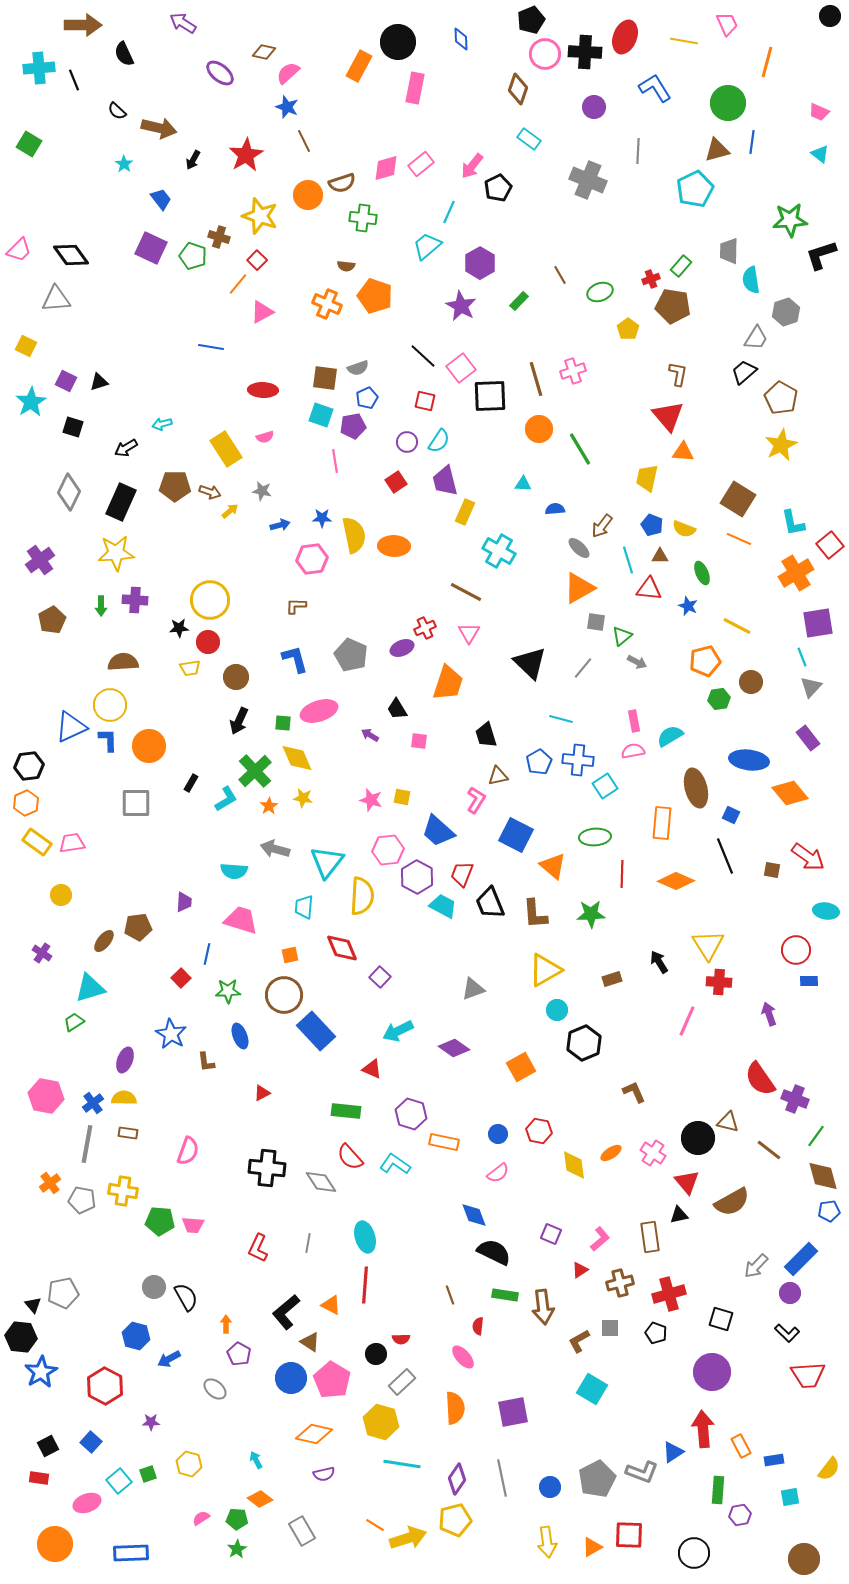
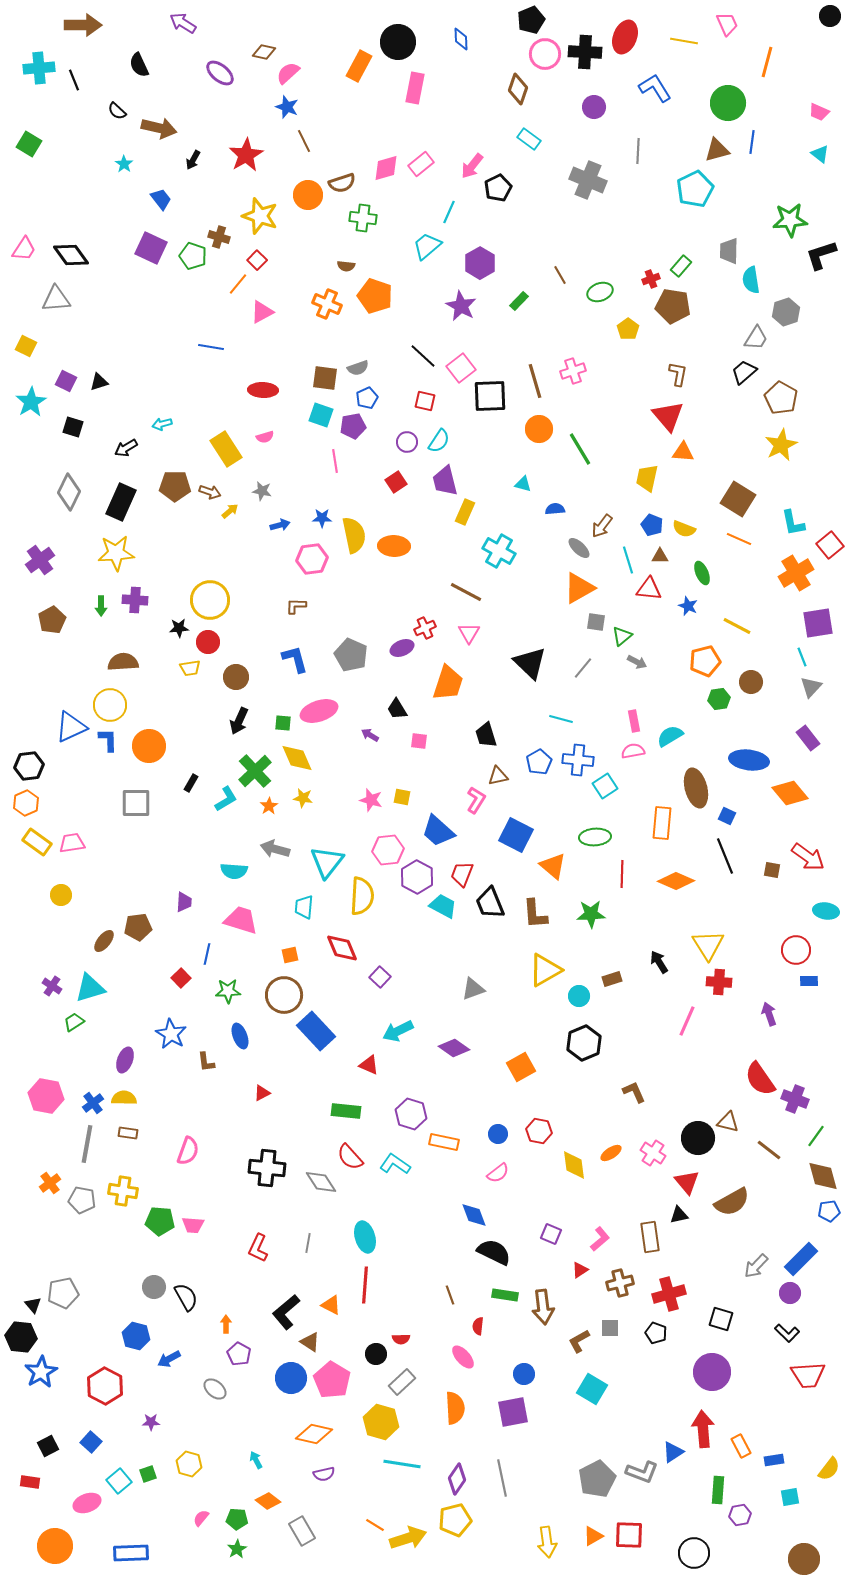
black semicircle at (124, 54): moved 15 px right, 11 px down
pink trapezoid at (19, 250): moved 5 px right, 1 px up; rotated 12 degrees counterclockwise
brown line at (536, 379): moved 1 px left, 2 px down
cyan triangle at (523, 484): rotated 12 degrees clockwise
blue square at (731, 815): moved 4 px left, 1 px down
purple cross at (42, 953): moved 10 px right, 33 px down
cyan circle at (557, 1010): moved 22 px right, 14 px up
red triangle at (372, 1069): moved 3 px left, 4 px up
red rectangle at (39, 1478): moved 9 px left, 4 px down
blue circle at (550, 1487): moved 26 px left, 113 px up
orange diamond at (260, 1499): moved 8 px right, 2 px down
pink semicircle at (201, 1518): rotated 18 degrees counterclockwise
orange circle at (55, 1544): moved 2 px down
orange triangle at (592, 1547): moved 1 px right, 11 px up
